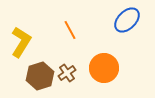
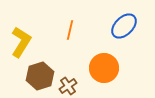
blue ellipse: moved 3 px left, 6 px down
orange line: rotated 42 degrees clockwise
brown cross: moved 1 px right, 13 px down
